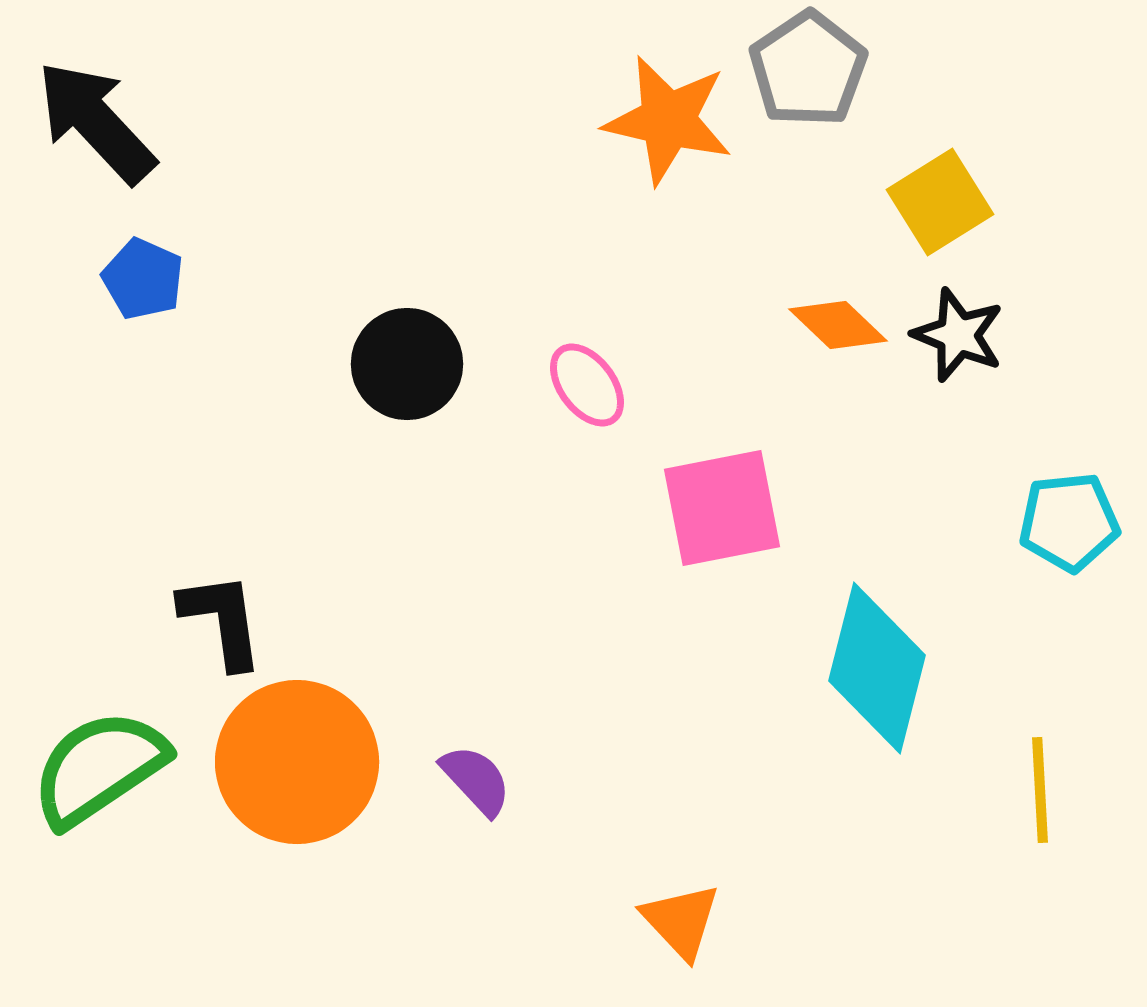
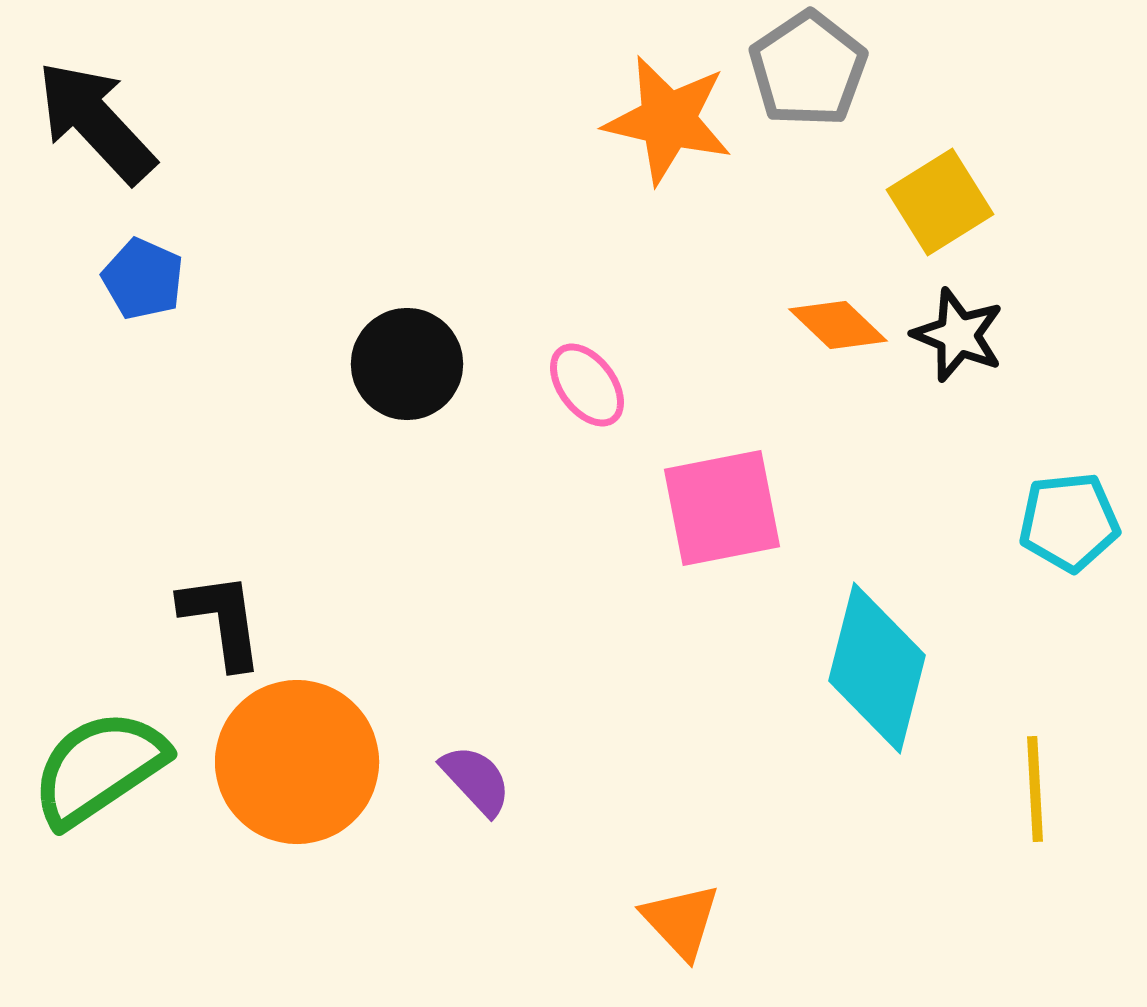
yellow line: moved 5 px left, 1 px up
